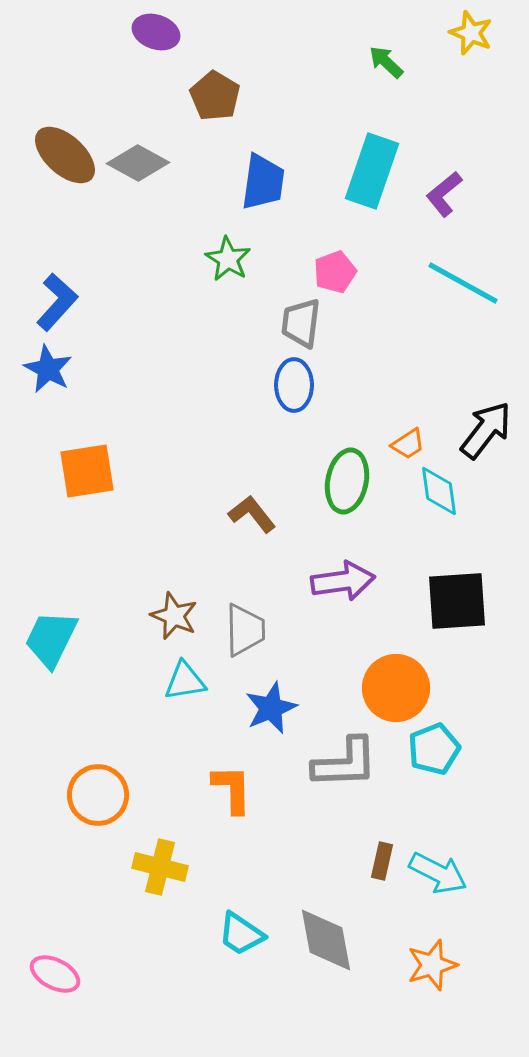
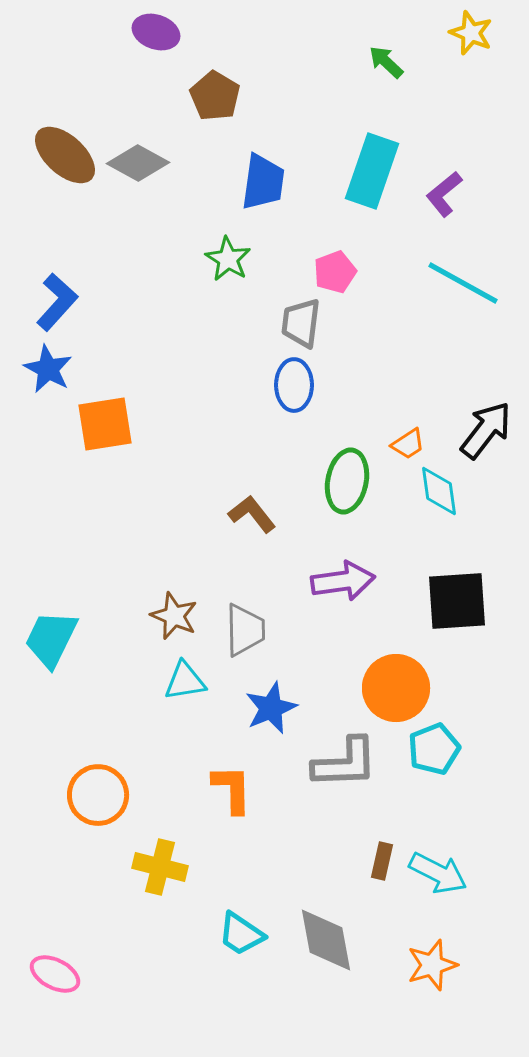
orange square at (87, 471): moved 18 px right, 47 px up
